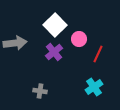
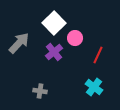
white square: moved 1 px left, 2 px up
pink circle: moved 4 px left, 1 px up
gray arrow: moved 4 px right; rotated 40 degrees counterclockwise
red line: moved 1 px down
cyan cross: rotated 18 degrees counterclockwise
